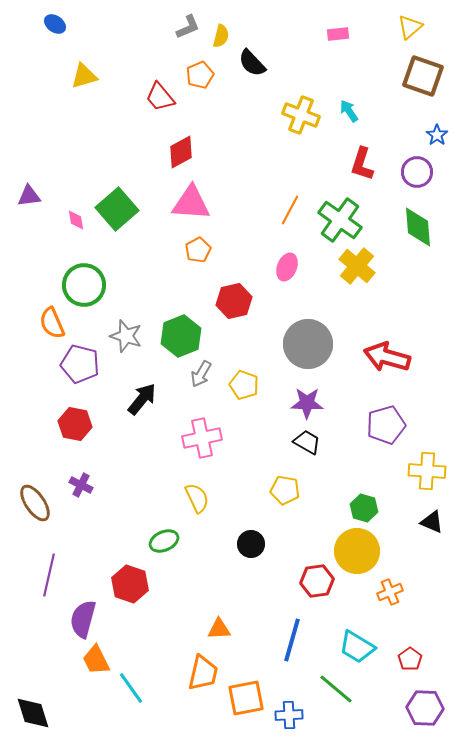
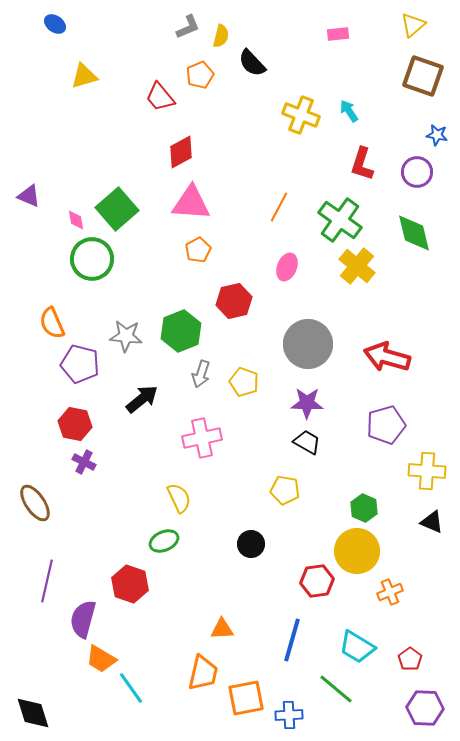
yellow triangle at (410, 27): moved 3 px right, 2 px up
blue star at (437, 135): rotated 25 degrees counterclockwise
purple triangle at (29, 196): rotated 30 degrees clockwise
orange line at (290, 210): moved 11 px left, 3 px up
green diamond at (418, 227): moved 4 px left, 6 px down; rotated 9 degrees counterclockwise
green circle at (84, 285): moved 8 px right, 26 px up
gray star at (126, 336): rotated 12 degrees counterclockwise
green hexagon at (181, 336): moved 5 px up
gray arrow at (201, 374): rotated 12 degrees counterclockwise
yellow pentagon at (244, 385): moved 3 px up
black arrow at (142, 399): rotated 12 degrees clockwise
purple cross at (81, 485): moved 3 px right, 23 px up
yellow semicircle at (197, 498): moved 18 px left
green hexagon at (364, 508): rotated 8 degrees clockwise
purple line at (49, 575): moved 2 px left, 6 px down
orange triangle at (219, 629): moved 3 px right
orange trapezoid at (96, 660): moved 5 px right, 1 px up; rotated 32 degrees counterclockwise
